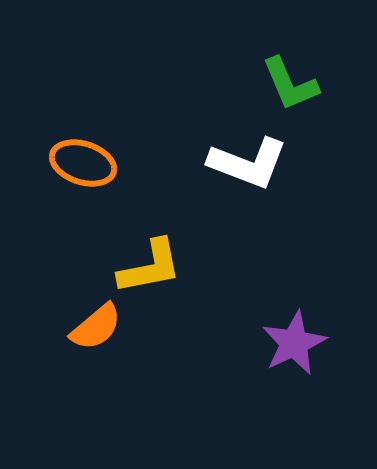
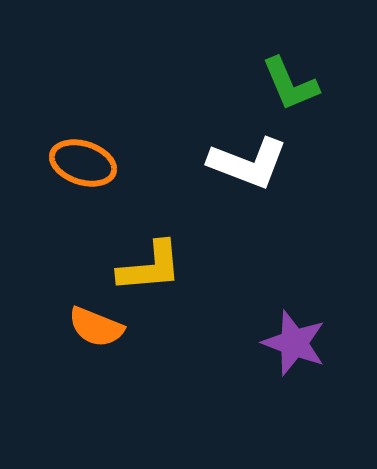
yellow L-shape: rotated 6 degrees clockwise
orange semicircle: rotated 62 degrees clockwise
purple star: rotated 26 degrees counterclockwise
